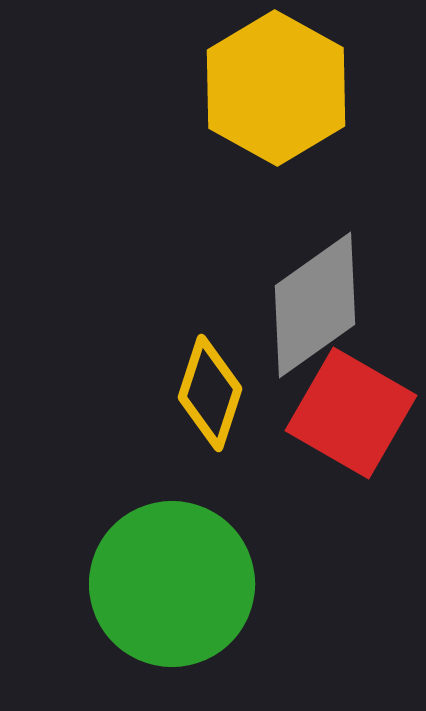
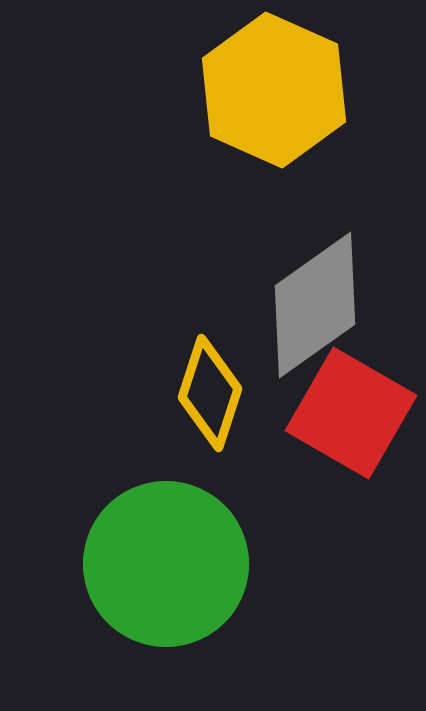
yellow hexagon: moved 2 px left, 2 px down; rotated 5 degrees counterclockwise
green circle: moved 6 px left, 20 px up
